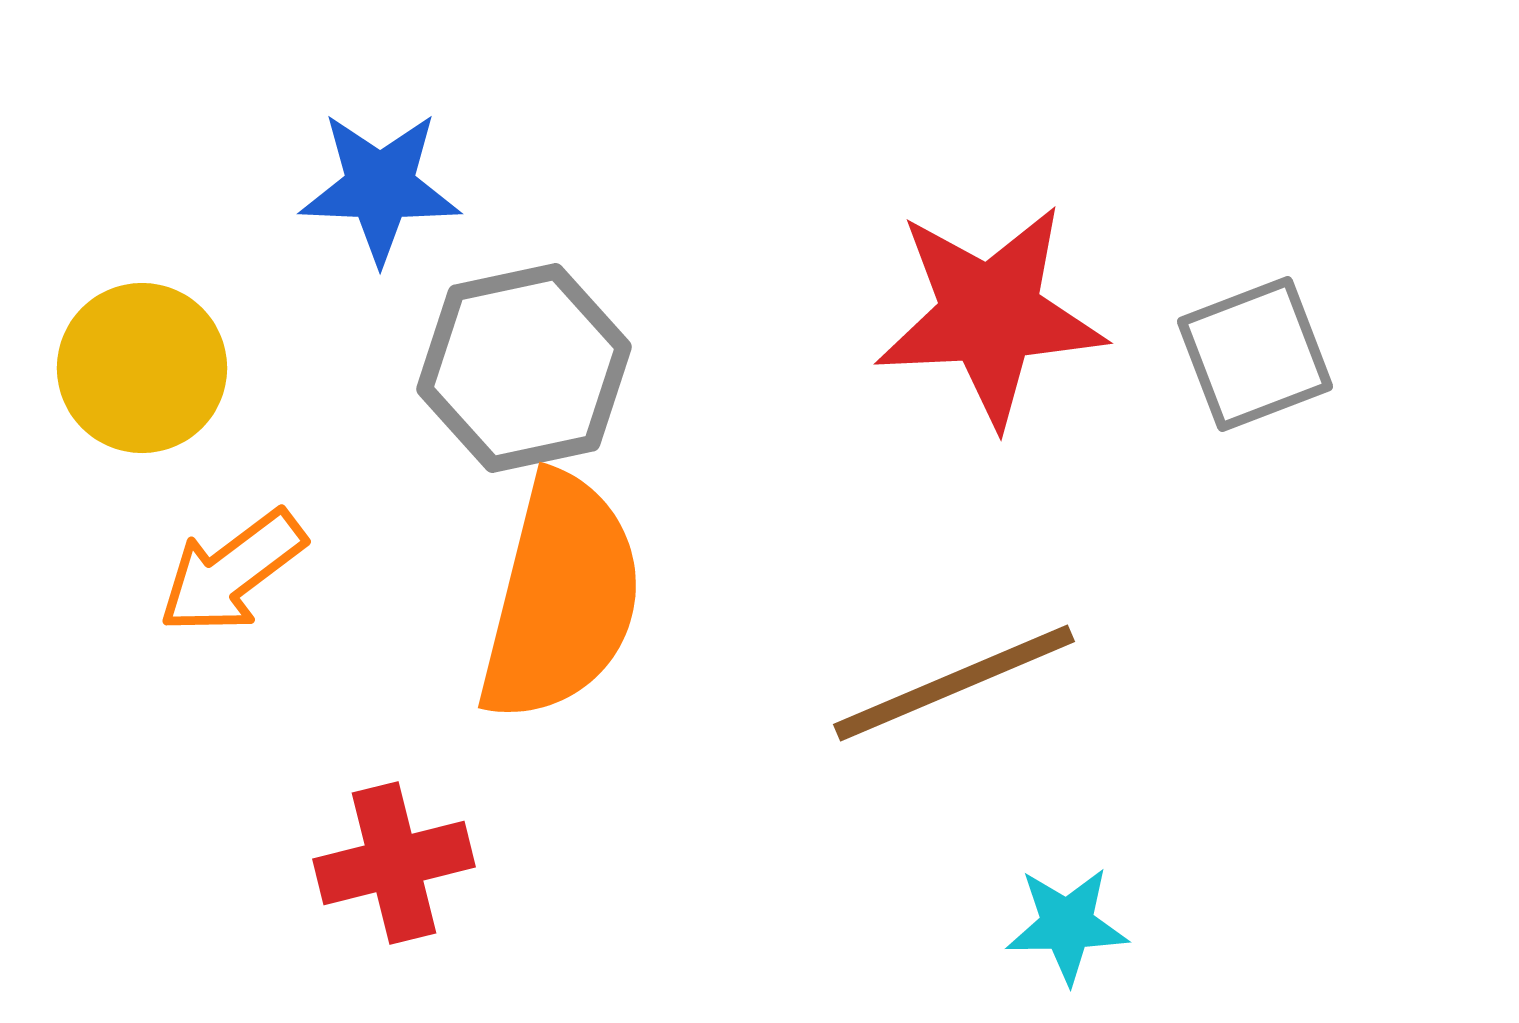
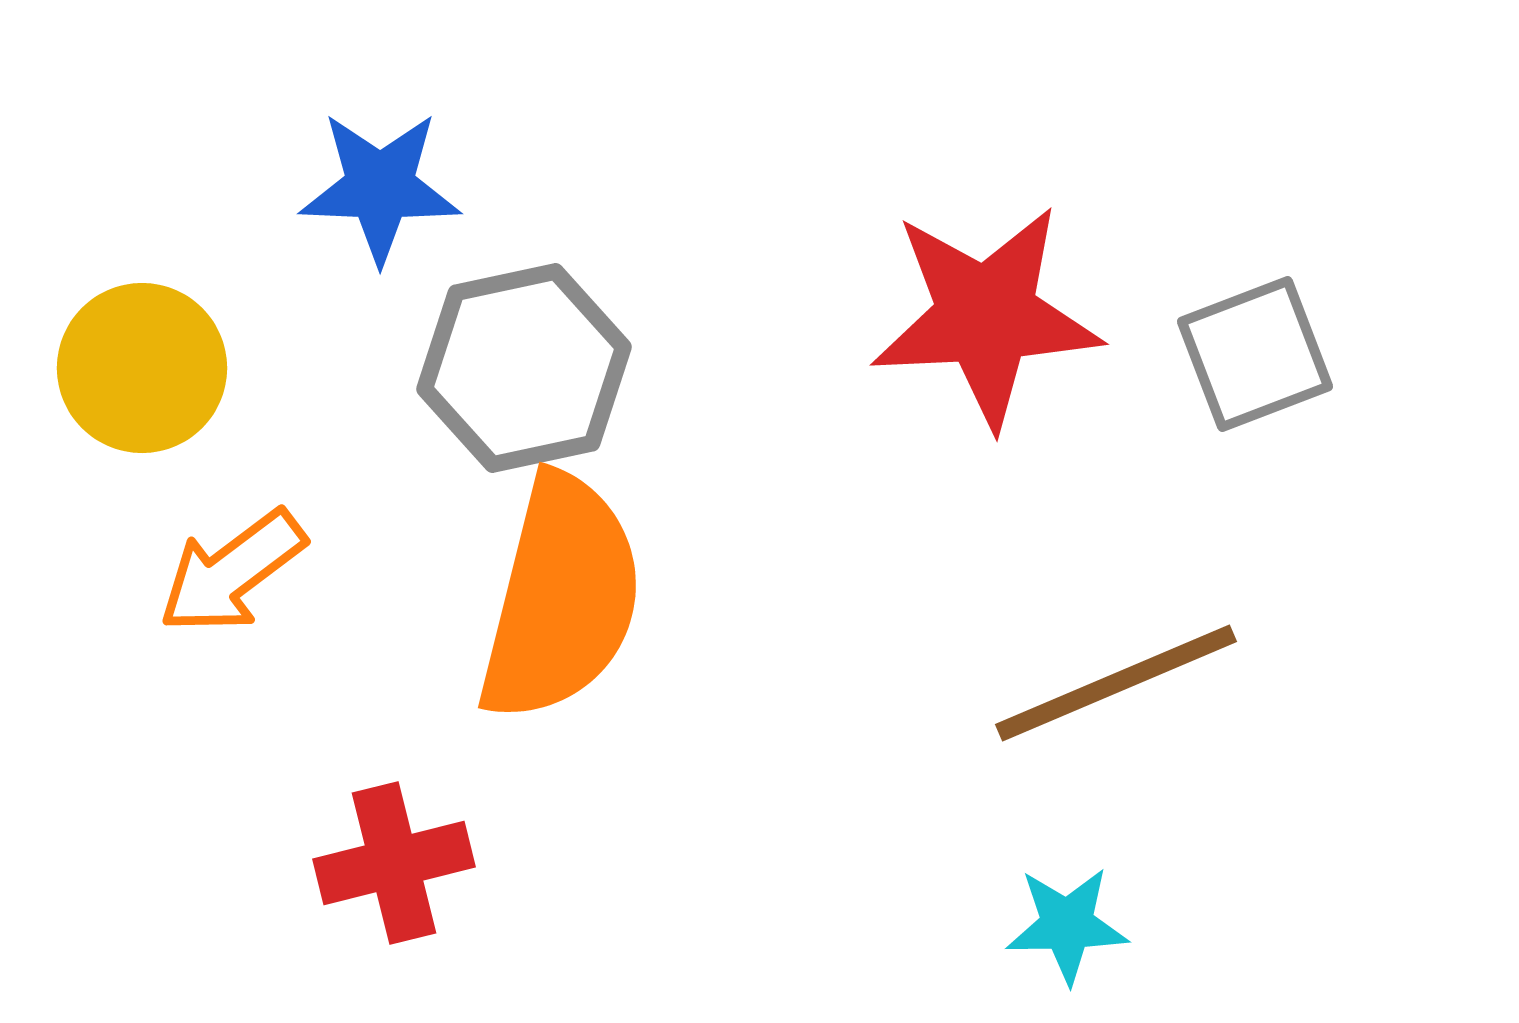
red star: moved 4 px left, 1 px down
brown line: moved 162 px right
